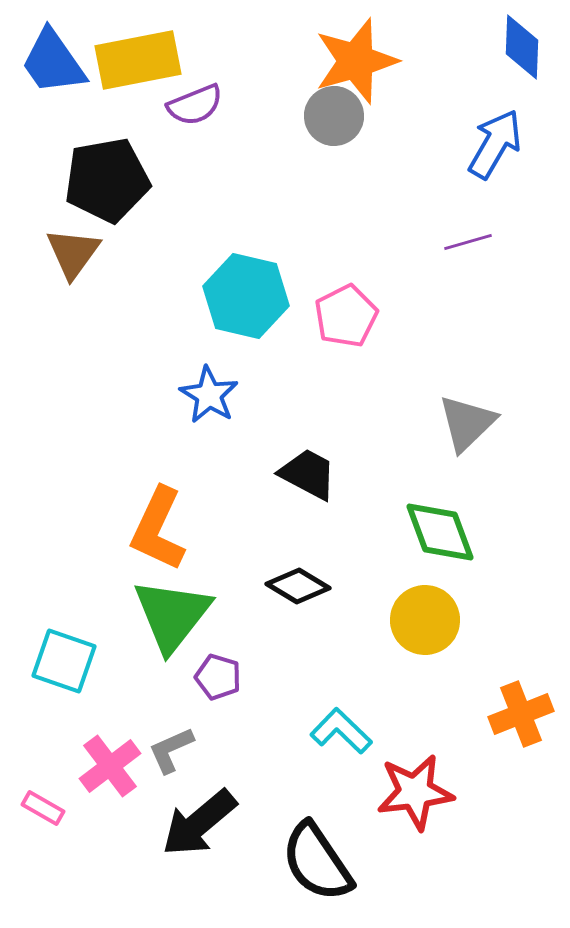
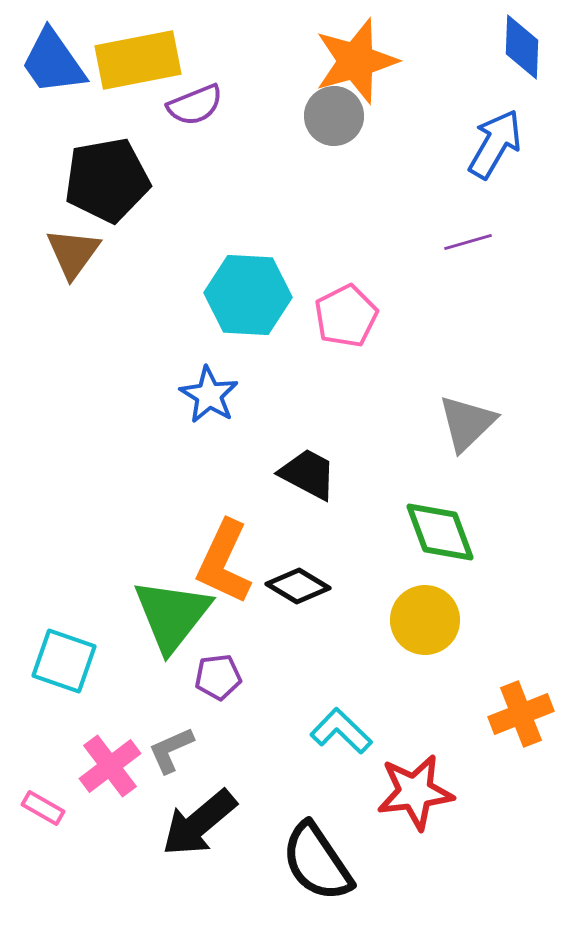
cyan hexagon: moved 2 px right, 1 px up; rotated 10 degrees counterclockwise
orange L-shape: moved 66 px right, 33 px down
purple pentagon: rotated 24 degrees counterclockwise
